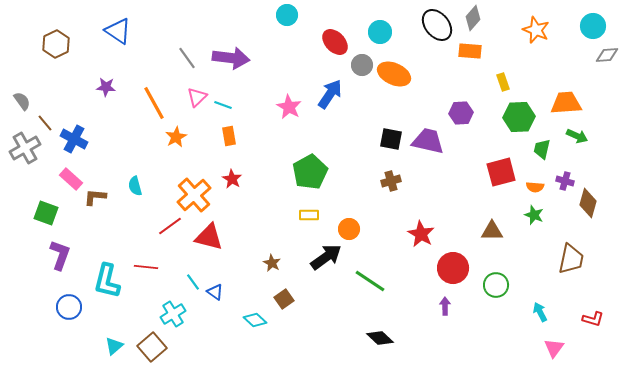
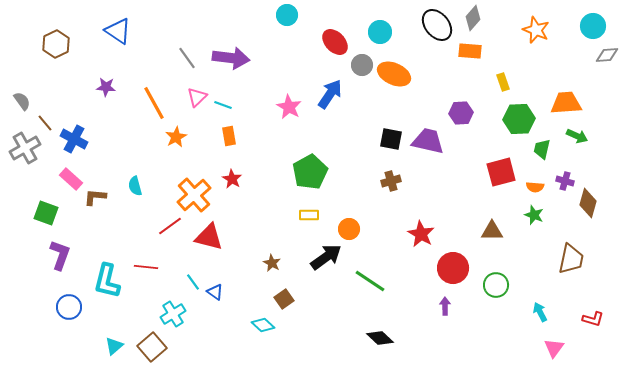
green hexagon at (519, 117): moved 2 px down
cyan diamond at (255, 320): moved 8 px right, 5 px down
